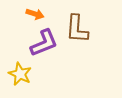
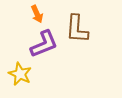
orange arrow: moved 2 px right; rotated 48 degrees clockwise
purple L-shape: moved 1 px down
